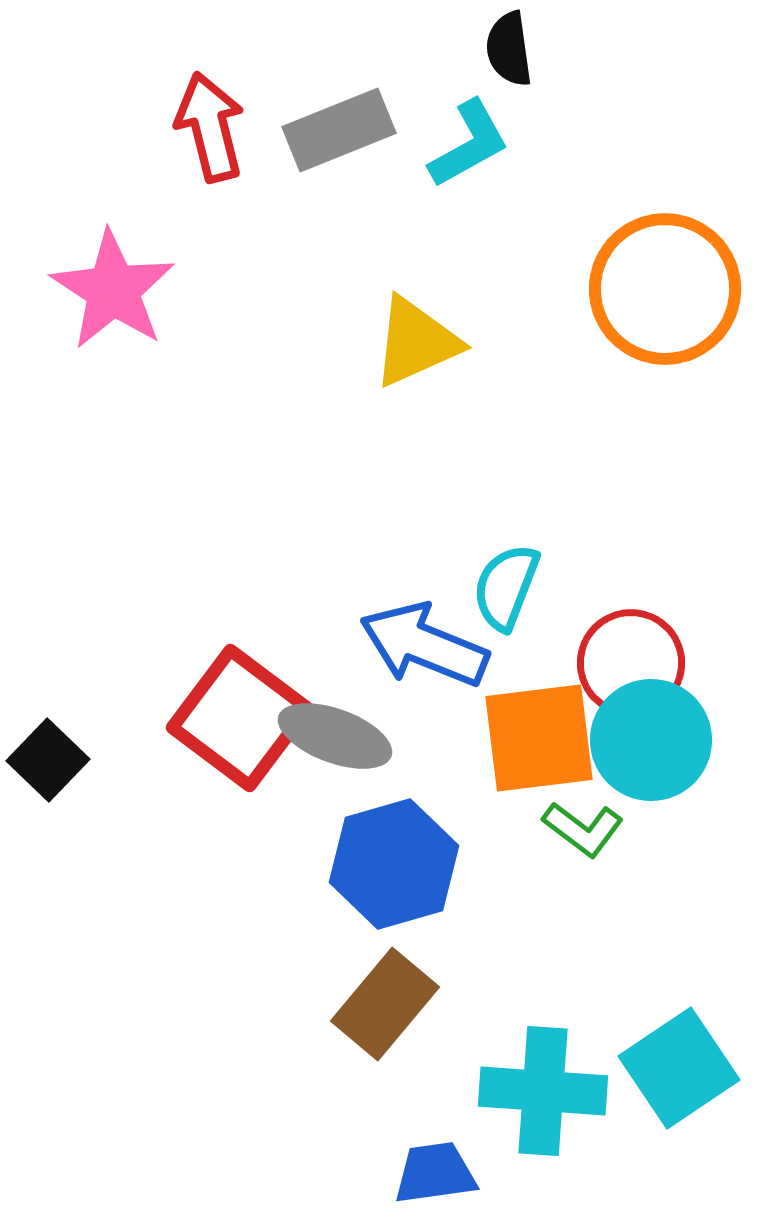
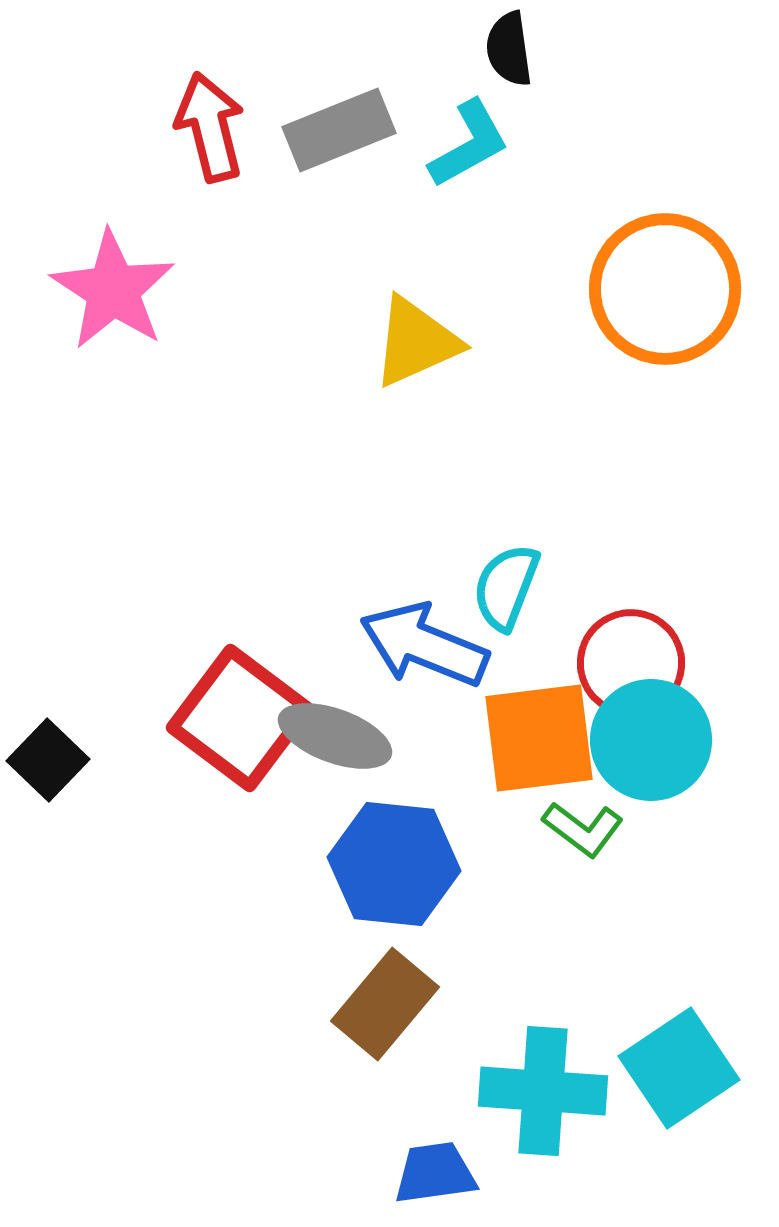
blue hexagon: rotated 22 degrees clockwise
